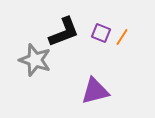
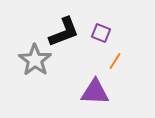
orange line: moved 7 px left, 24 px down
gray star: rotated 16 degrees clockwise
purple triangle: moved 1 px down; rotated 16 degrees clockwise
